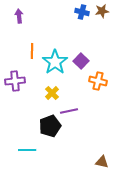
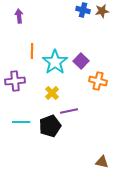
blue cross: moved 1 px right, 2 px up
cyan line: moved 6 px left, 28 px up
